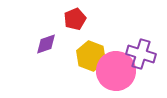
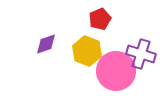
red pentagon: moved 25 px right
yellow hexagon: moved 4 px left, 5 px up
